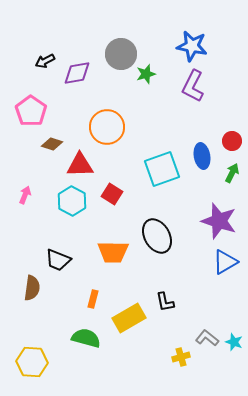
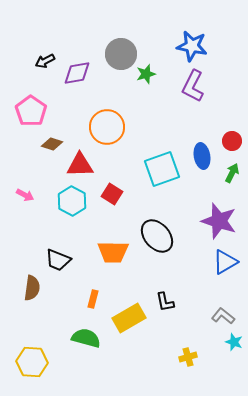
pink arrow: rotated 96 degrees clockwise
black ellipse: rotated 12 degrees counterclockwise
gray L-shape: moved 16 px right, 22 px up
yellow cross: moved 7 px right
